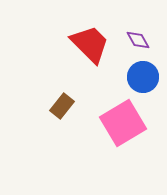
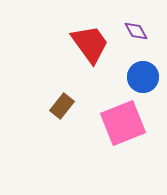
purple diamond: moved 2 px left, 9 px up
red trapezoid: rotated 9 degrees clockwise
pink square: rotated 9 degrees clockwise
